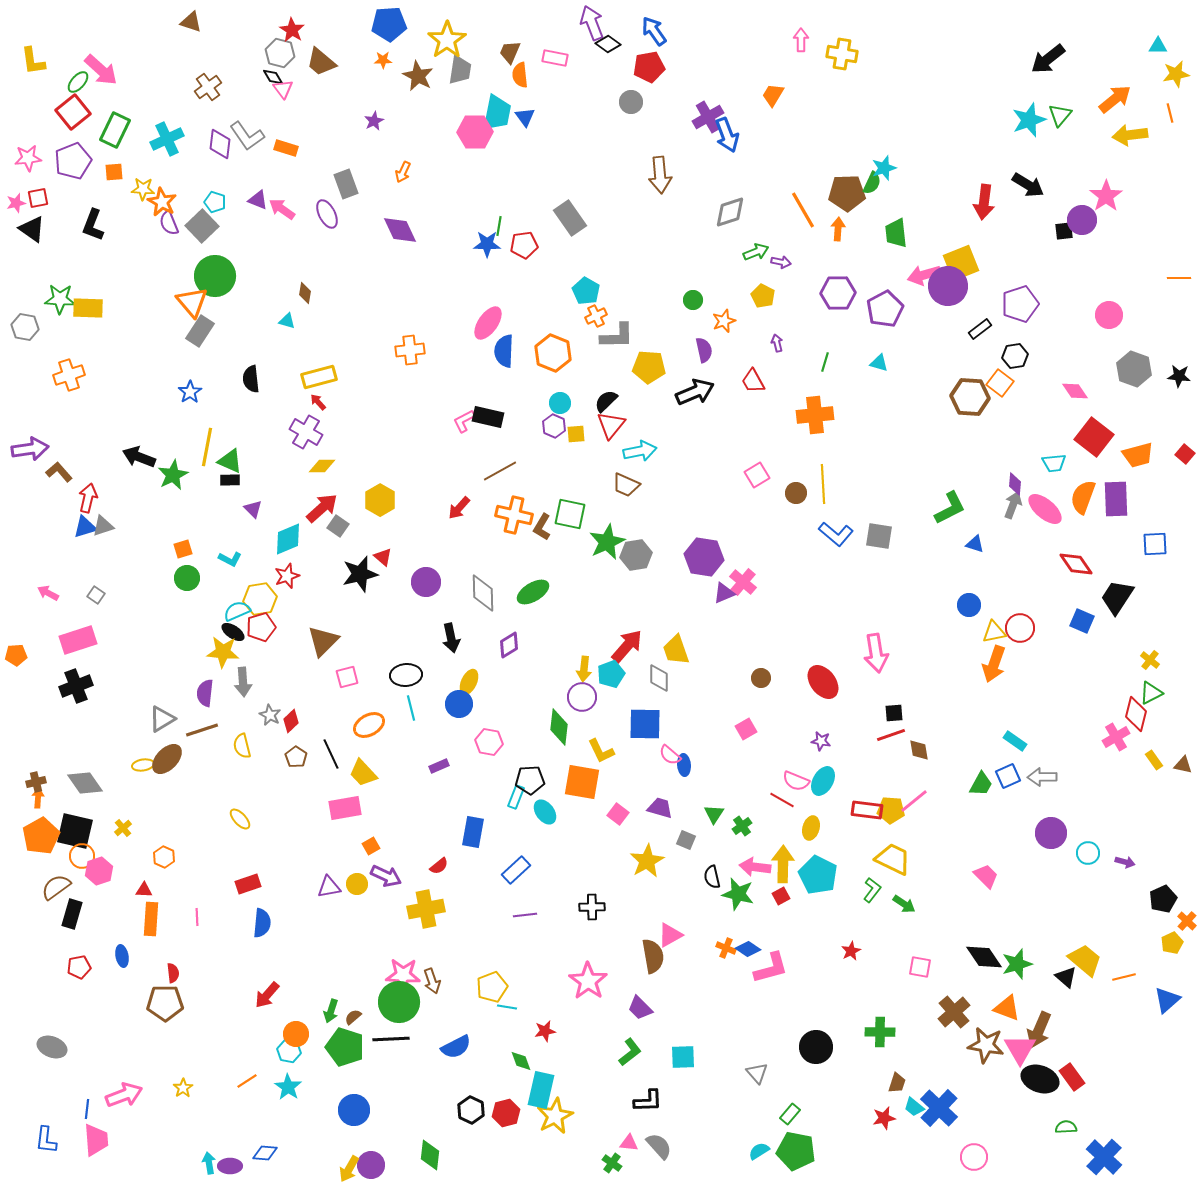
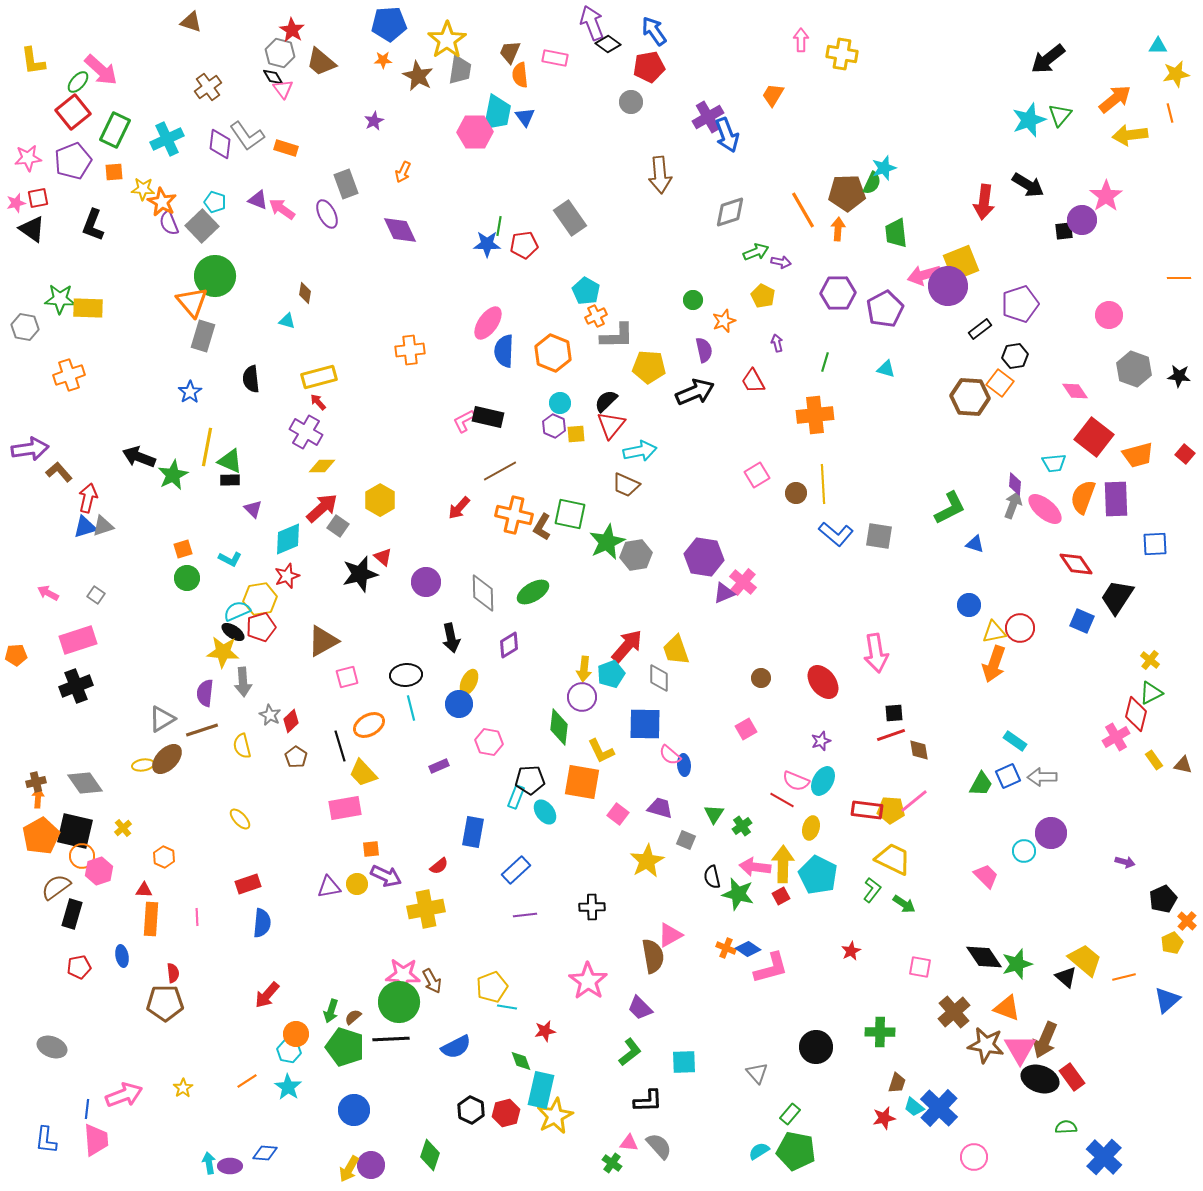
gray rectangle at (200, 331): moved 3 px right, 5 px down; rotated 16 degrees counterclockwise
cyan triangle at (879, 363): moved 7 px right, 6 px down
brown triangle at (323, 641): rotated 16 degrees clockwise
purple star at (821, 741): rotated 30 degrees counterclockwise
black line at (331, 754): moved 9 px right, 8 px up; rotated 8 degrees clockwise
orange square at (371, 846): moved 3 px down; rotated 24 degrees clockwise
cyan circle at (1088, 853): moved 64 px left, 2 px up
brown arrow at (432, 981): rotated 10 degrees counterclockwise
brown arrow at (1039, 1030): moved 6 px right, 10 px down
cyan square at (683, 1057): moved 1 px right, 5 px down
green diamond at (430, 1155): rotated 12 degrees clockwise
